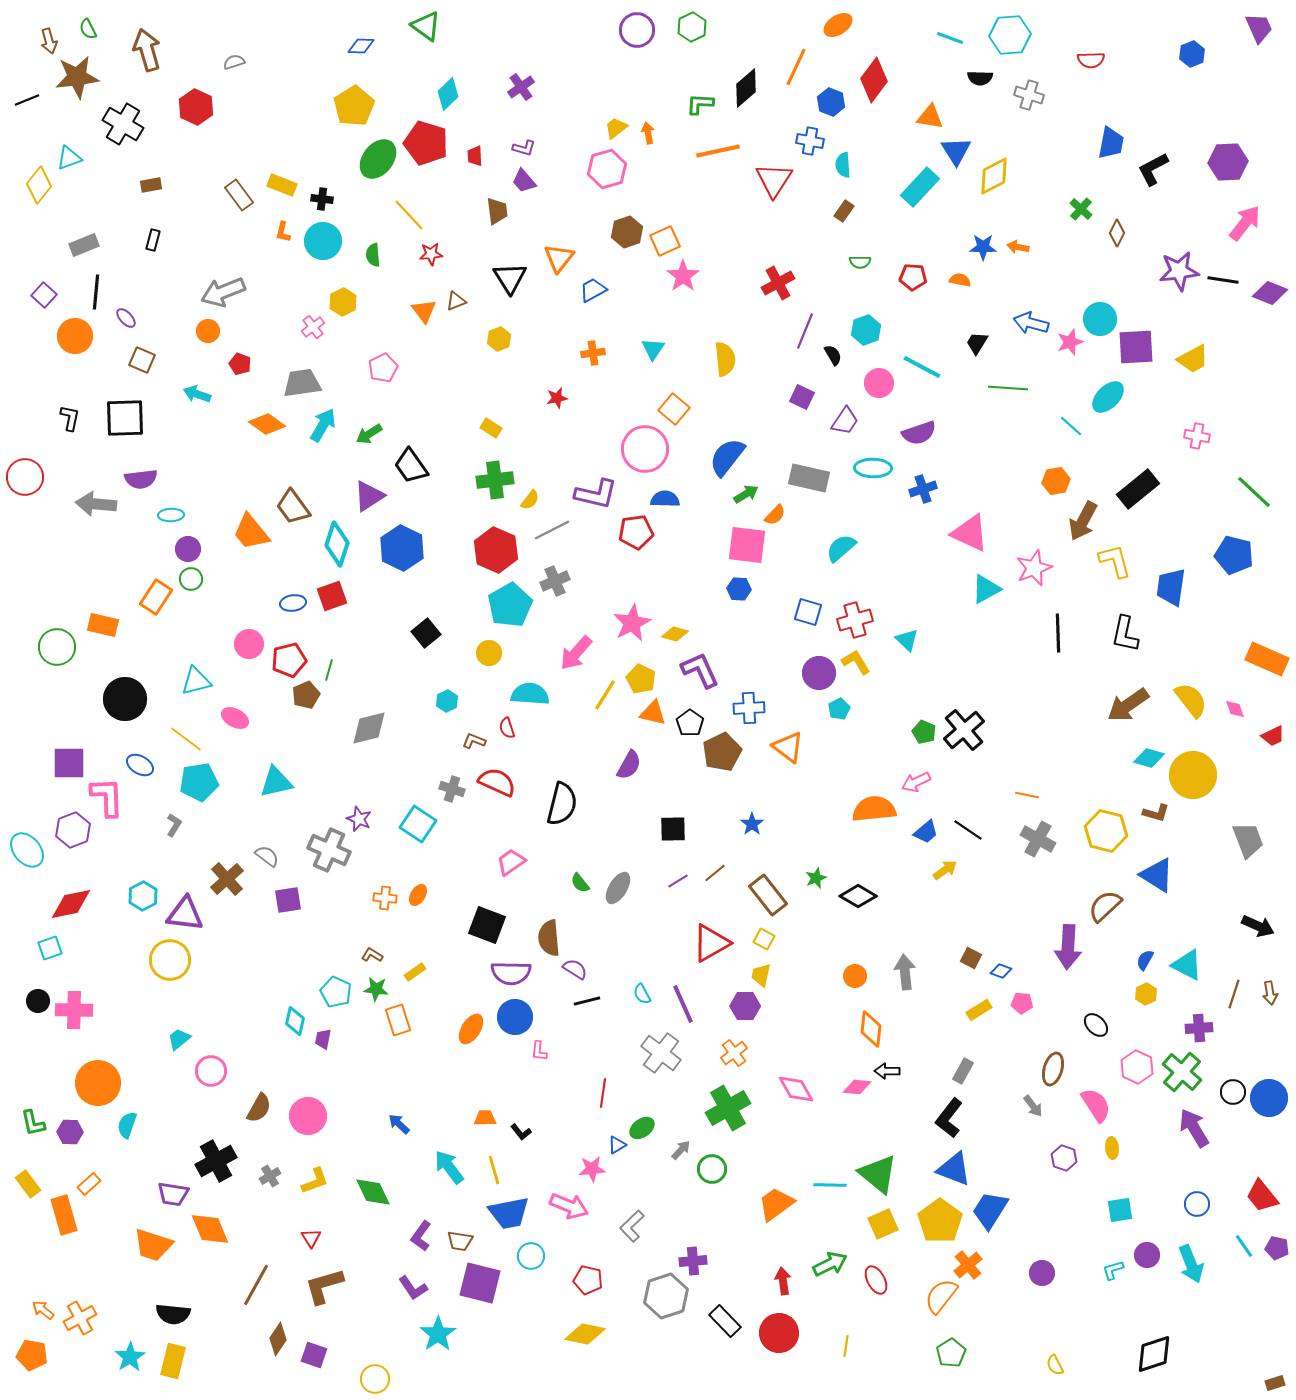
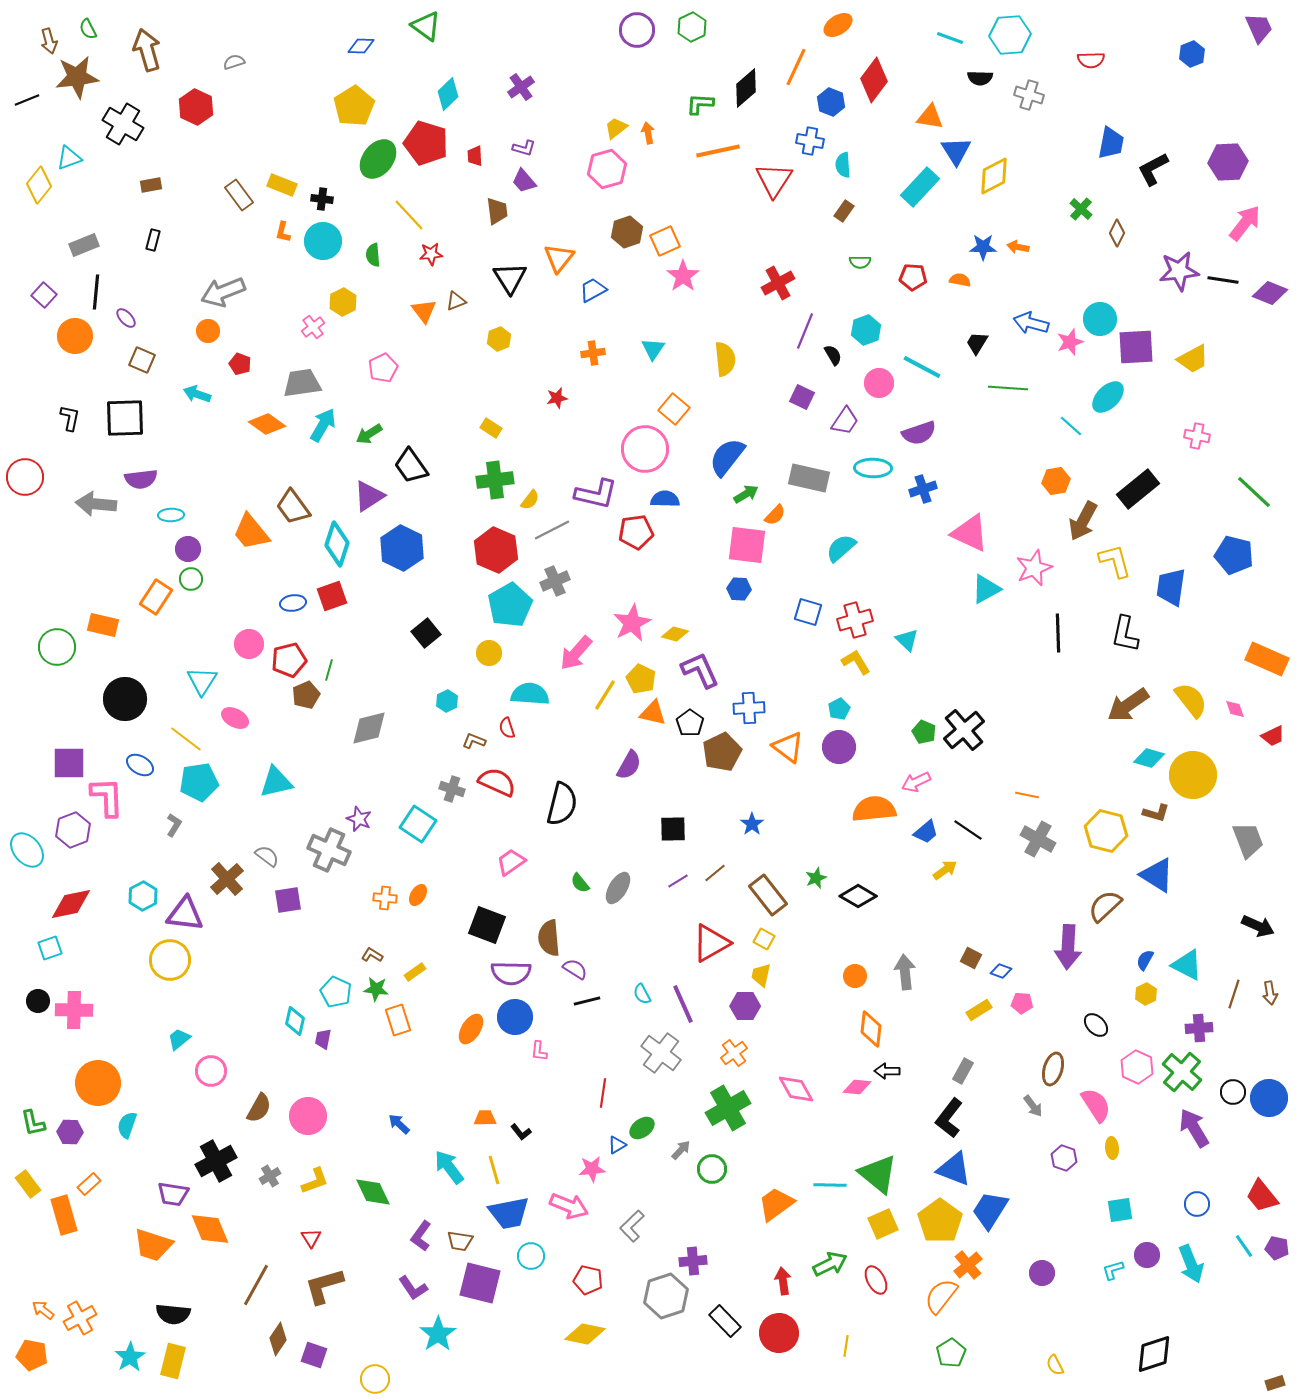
purple circle at (819, 673): moved 20 px right, 74 px down
cyan triangle at (196, 681): moved 6 px right; rotated 44 degrees counterclockwise
